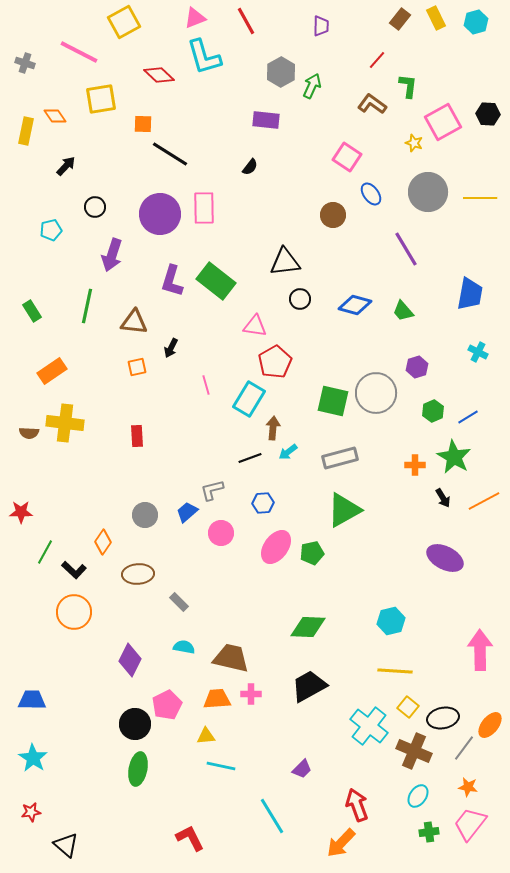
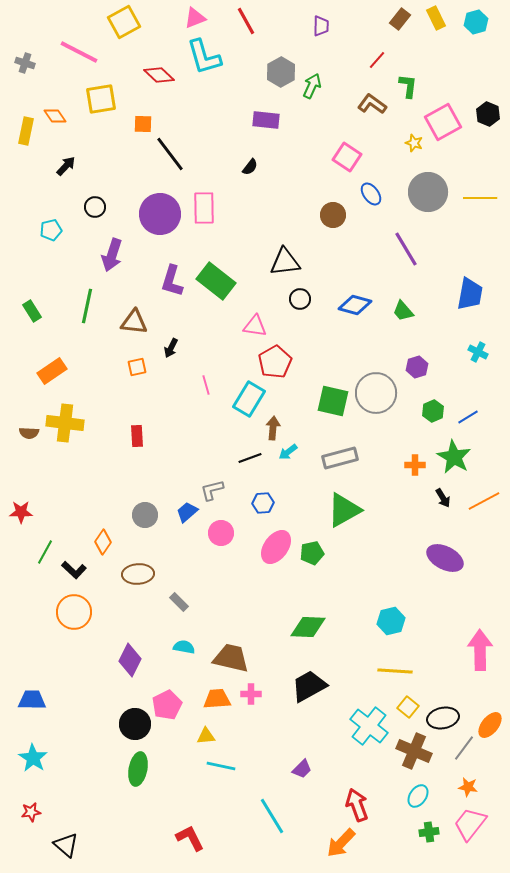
black hexagon at (488, 114): rotated 20 degrees clockwise
black line at (170, 154): rotated 21 degrees clockwise
